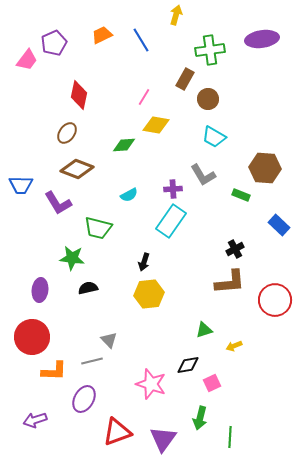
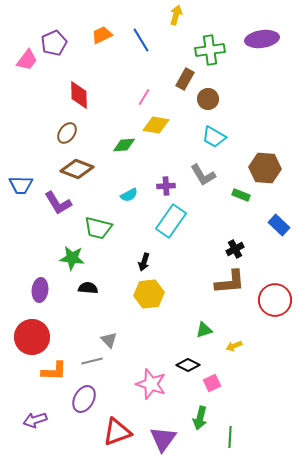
red diamond at (79, 95): rotated 12 degrees counterclockwise
purple cross at (173, 189): moved 7 px left, 3 px up
black semicircle at (88, 288): rotated 18 degrees clockwise
black diamond at (188, 365): rotated 35 degrees clockwise
